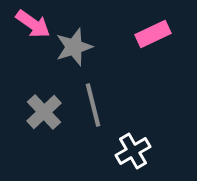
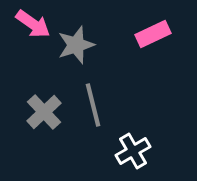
gray star: moved 2 px right, 2 px up
